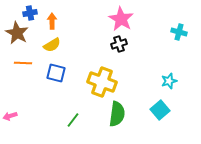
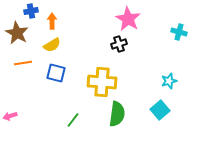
blue cross: moved 1 px right, 2 px up
pink star: moved 7 px right
orange line: rotated 12 degrees counterclockwise
yellow cross: rotated 16 degrees counterclockwise
